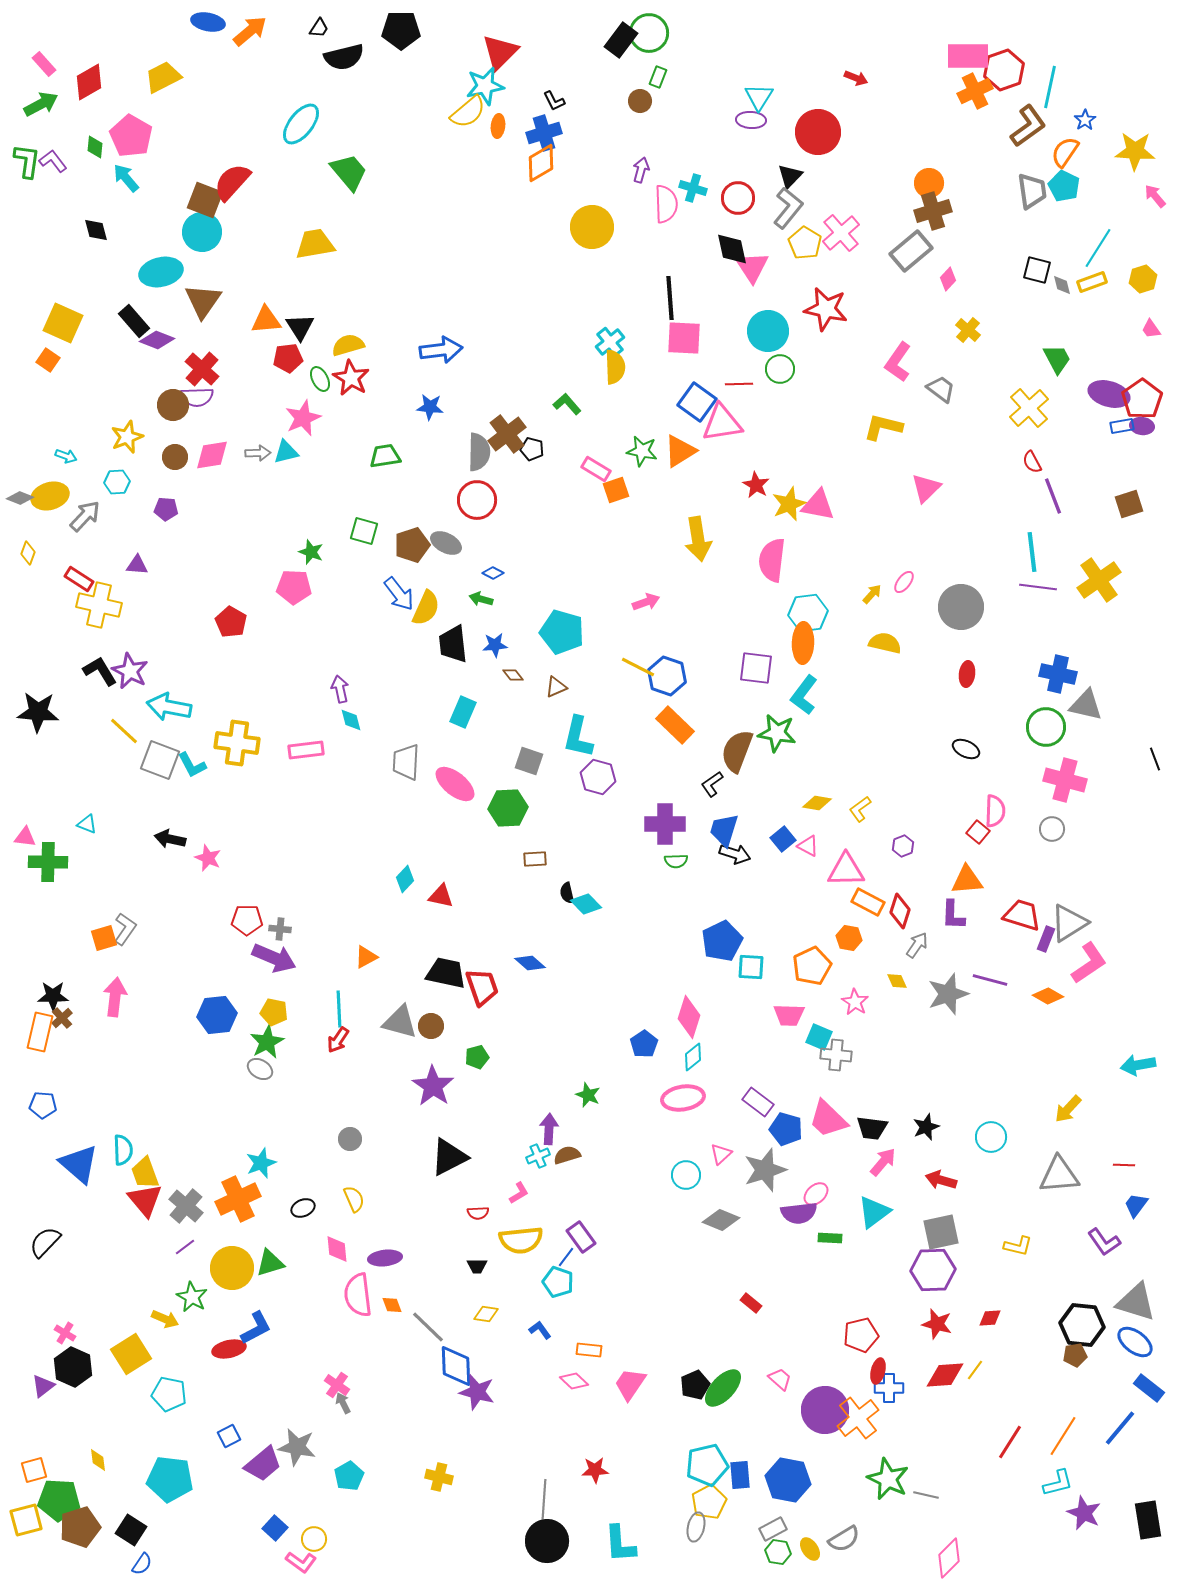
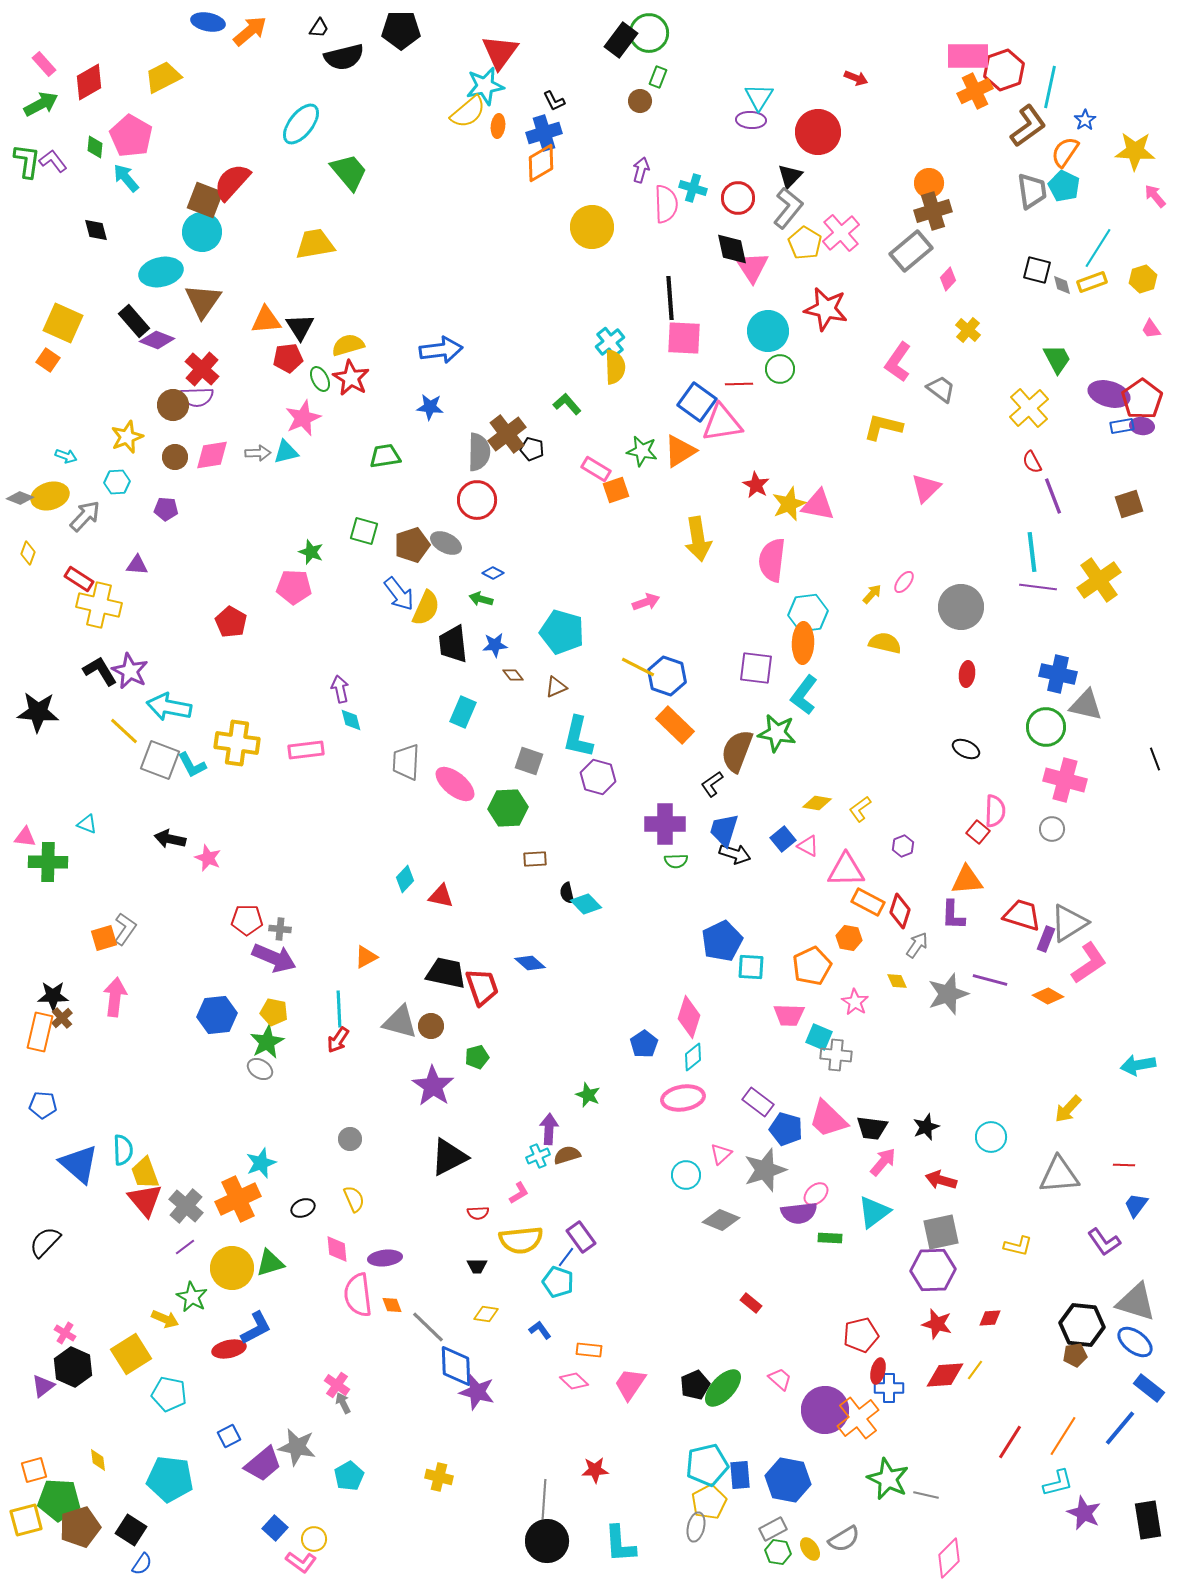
red triangle at (500, 52): rotated 9 degrees counterclockwise
